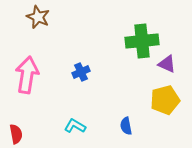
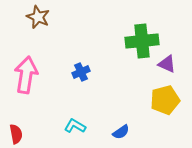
pink arrow: moved 1 px left
blue semicircle: moved 5 px left, 6 px down; rotated 114 degrees counterclockwise
